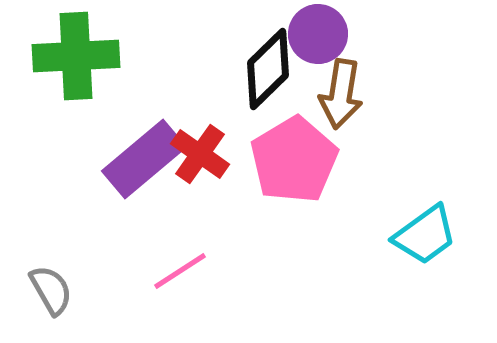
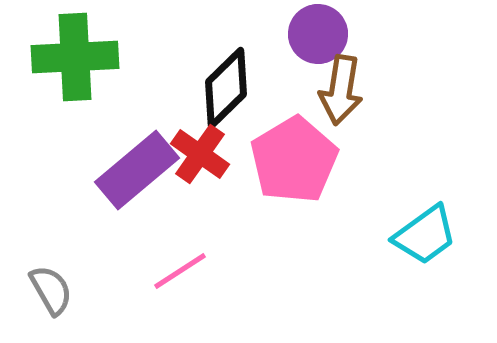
green cross: moved 1 px left, 1 px down
black diamond: moved 42 px left, 19 px down
brown arrow: moved 4 px up
purple rectangle: moved 7 px left, 11 px down
